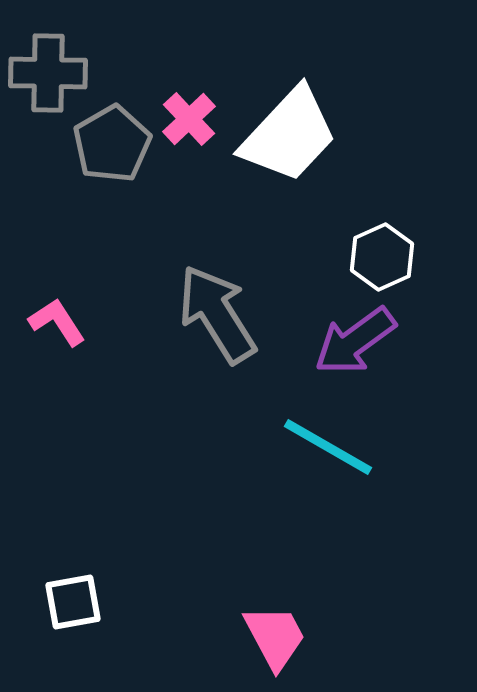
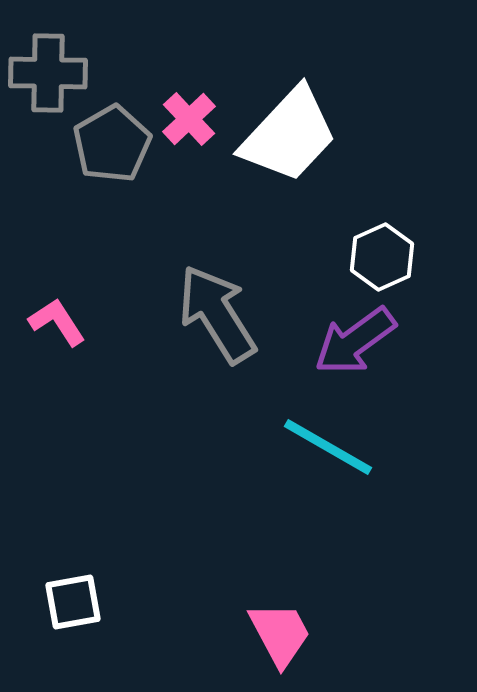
pink trapezoid: moved 5 px right, 3 px up
